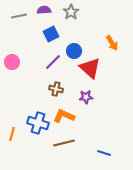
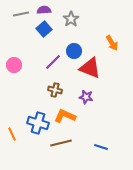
gray star: moved 7 px down
gray line: moved 2 px right, 2 px up
blue square: moved 7 px left, 5 px up; rotated 14 degrees counterclockwise
pink circle: moved 2 px right, 3 px down
red triangle: rotated 20 degrees counterclockwise
brown cross: moved 1 px left, 1 px down
purple star: rotated 16 degrees clockwise
orange L-shape: moved 1 px right
orange line: rotated 40 degrees counterclockwise
brown line: moved 3 px left
blue line: moved 3 px left, 6 px up
